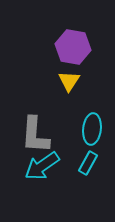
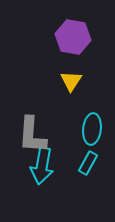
purple hexagon: moved 10 px up
yellow triangle: moved 2 px right
gray L-shape: moved 3 px left
cyan arrow: rotated 45 degrees counterclockwise
